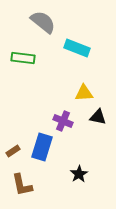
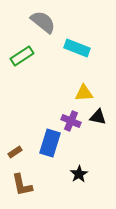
green rectangle: moved 1 px left, 2 px up; rotated 40 degrees counterclockwise
purple cross: moved 8 px right
blue rectangle: moved 8 px right, 4 px up
brown rectangle: moved 2 px right, 1 px down
